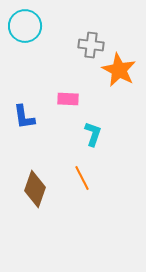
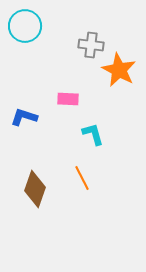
blue L-shape: rotated 116 degrees clockwise
cyan L-shape: rotated 35 degrees counterclockwise
